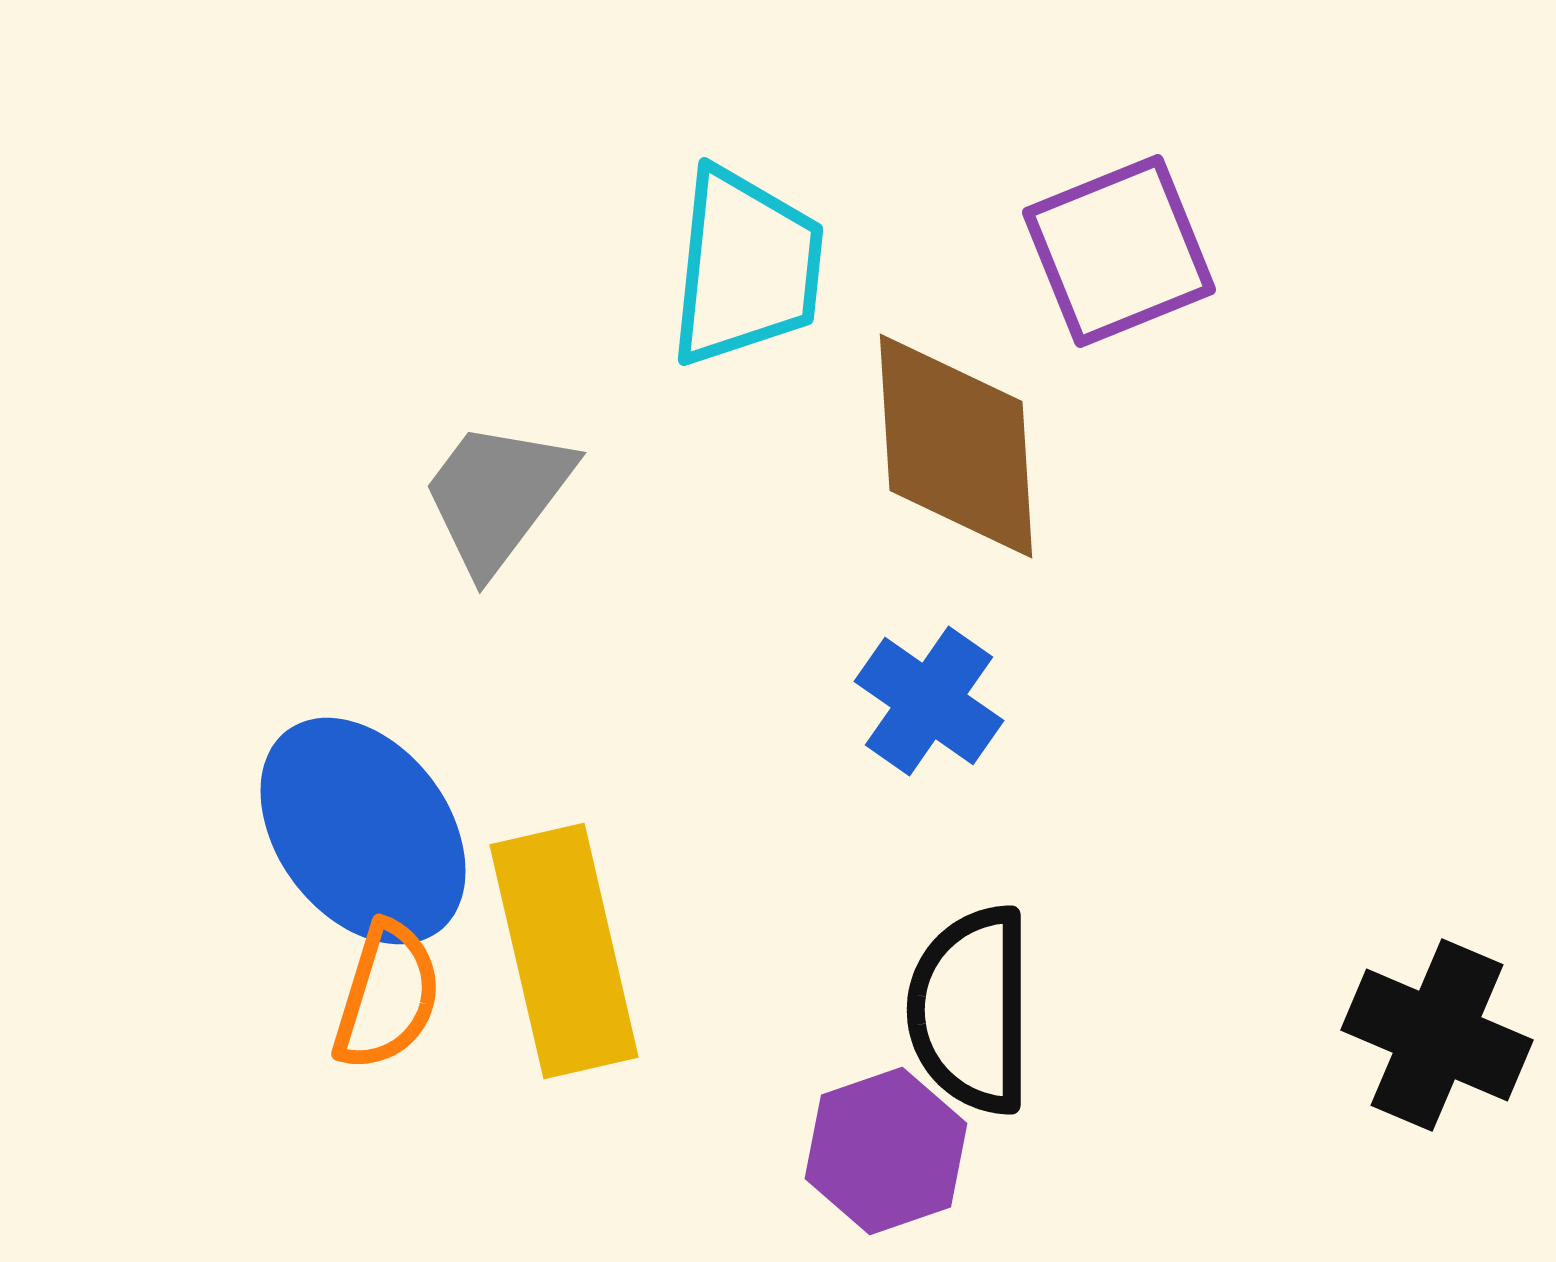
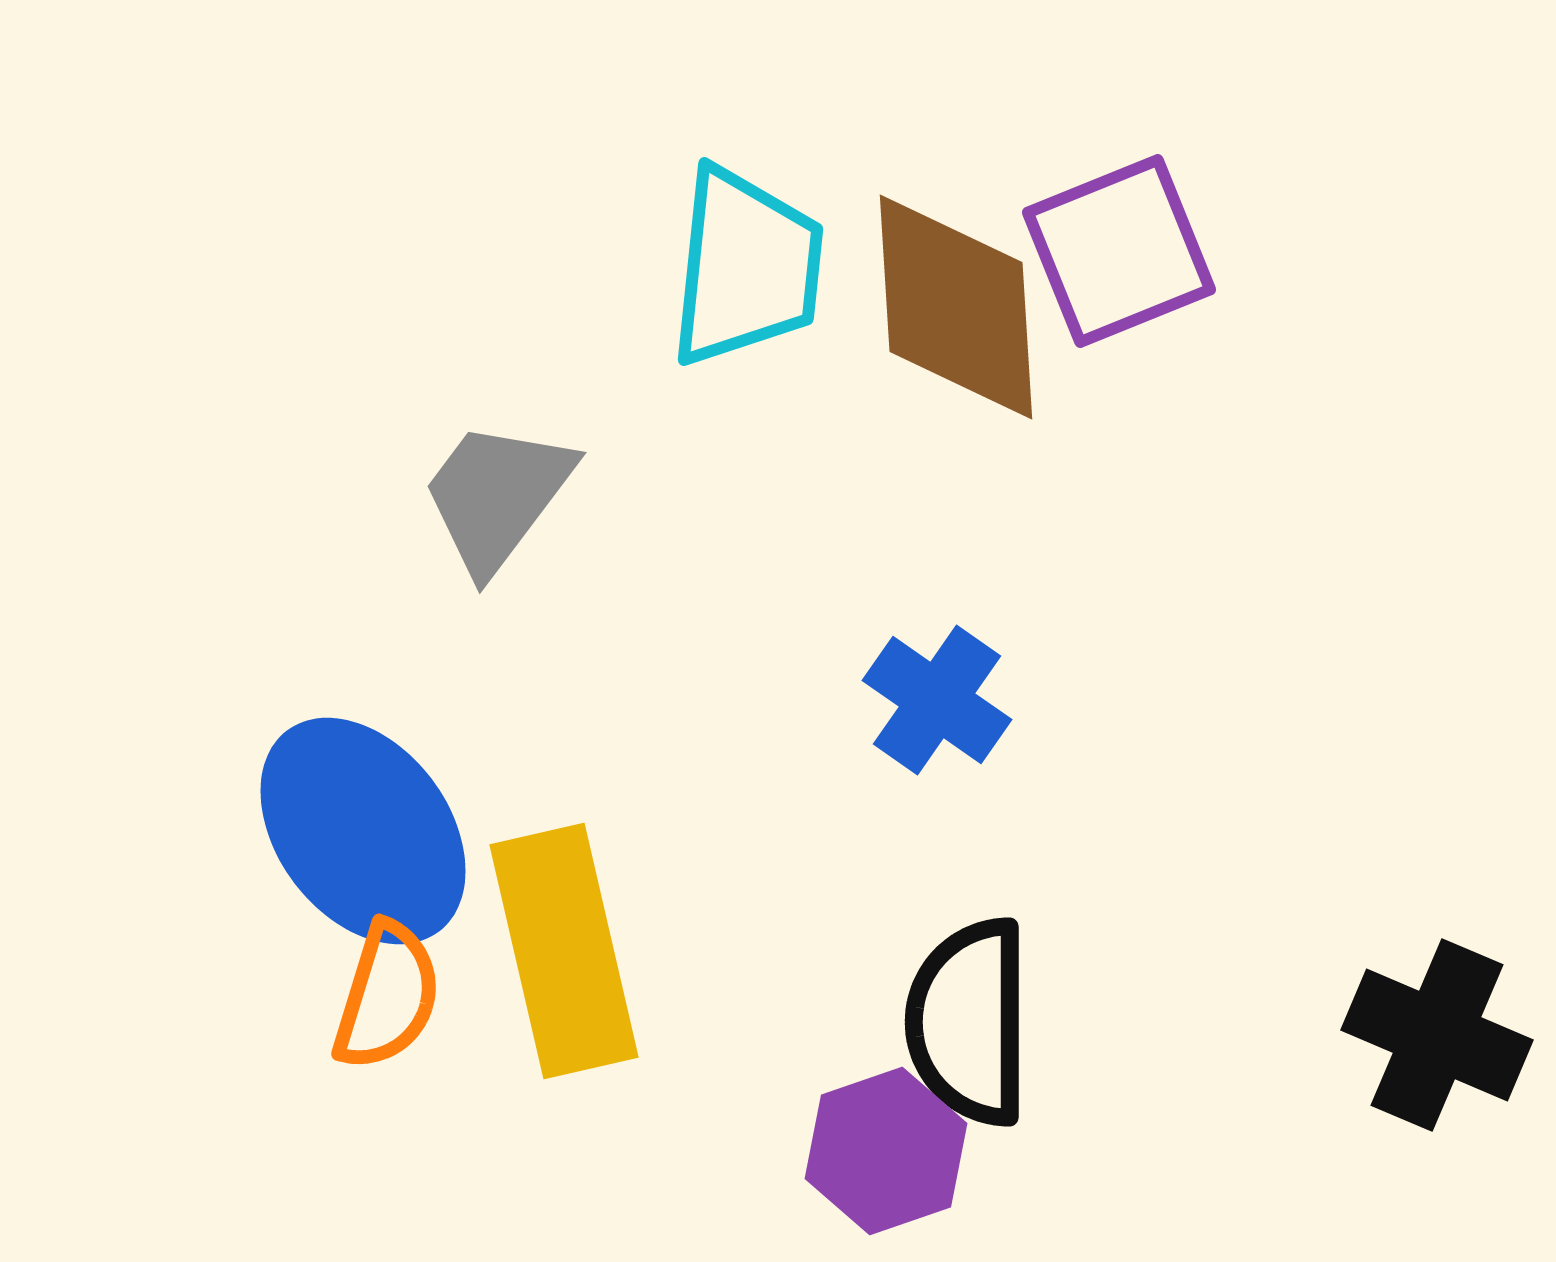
brown diamond: moved 139 px up
blue cross: moved 8 px right, 1 px up
black semicircle: moved 2 px left, 12 px down
